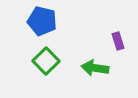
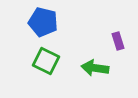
blue pentagon: moved 1 px right, 1 px down
green square: rotated 20 degrees counterclockwise
